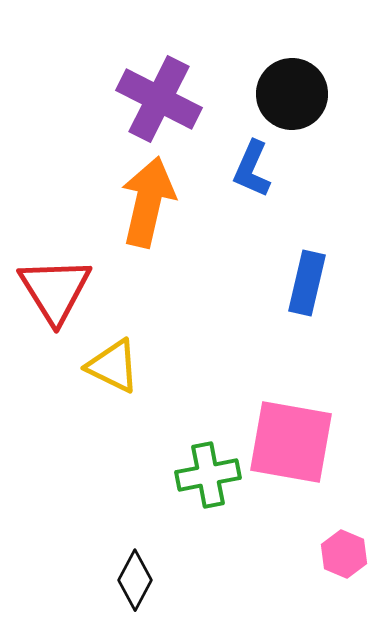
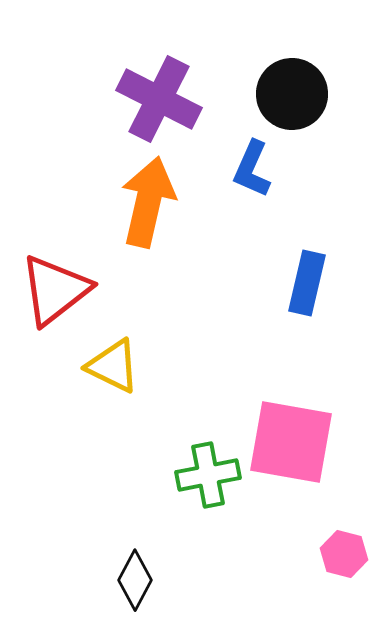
red triangle: rotated 24 degrees clockwise
pink hexagon: rotated 9 degrees counterclockwise
